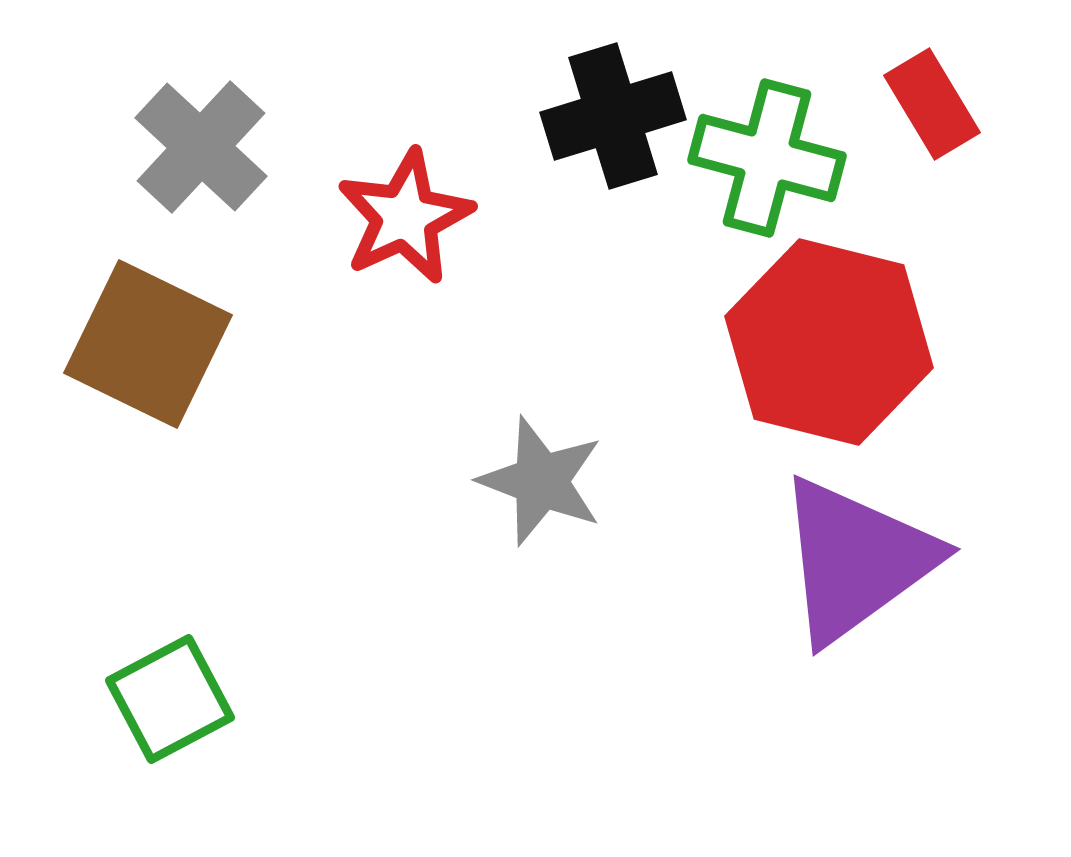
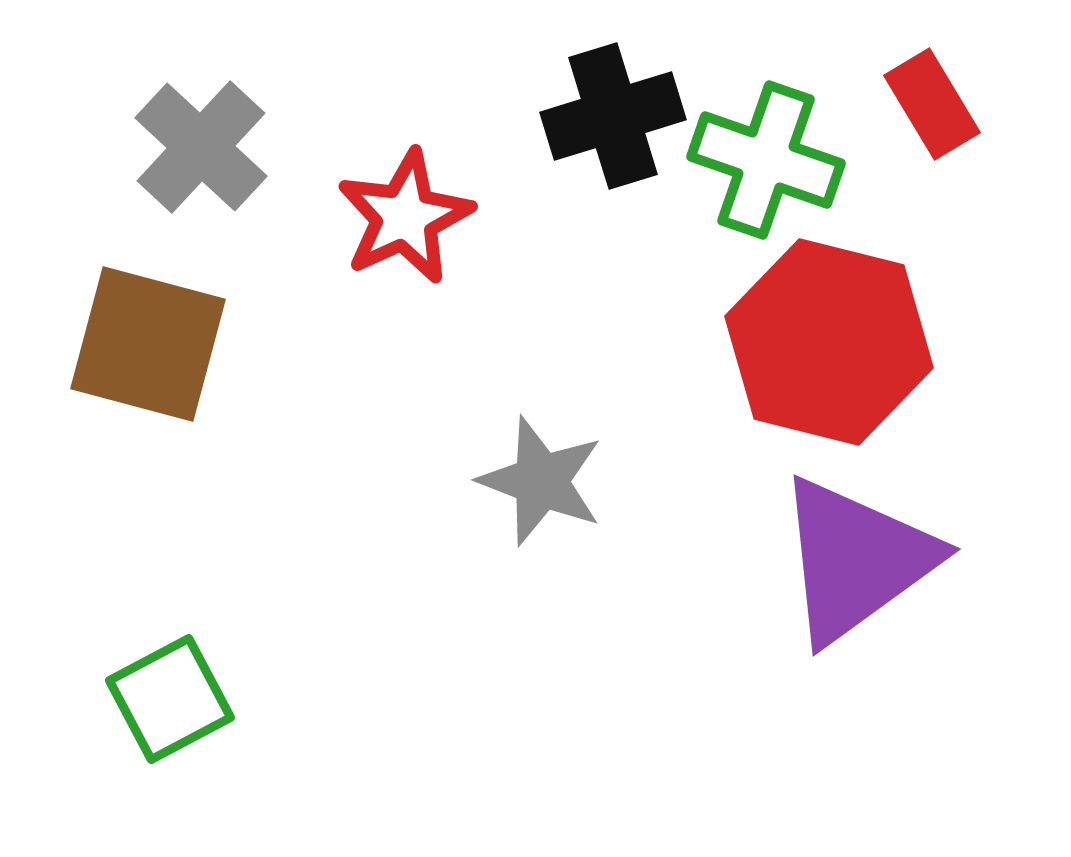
green cross: moved 1 px left, 2 px down; rotated 4 degrees clockwise
brown square: rotated 11 degrees counterclockwise
